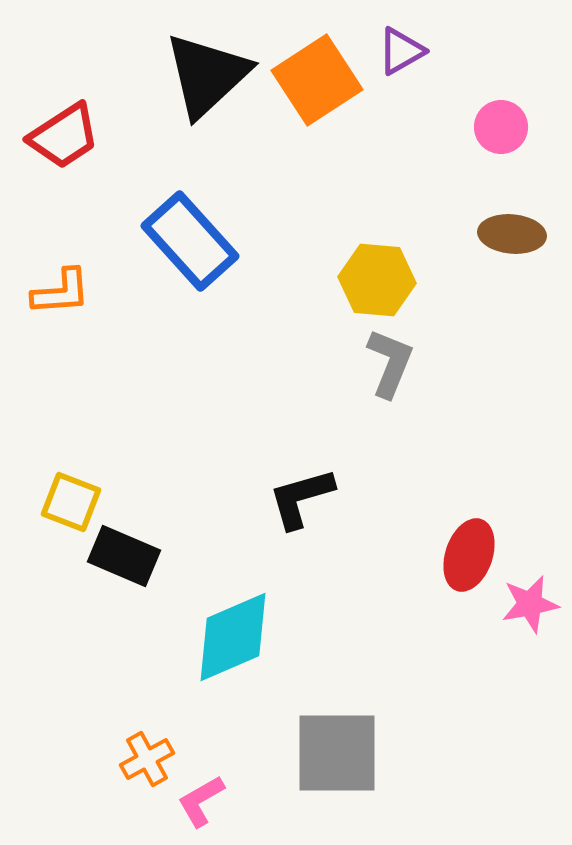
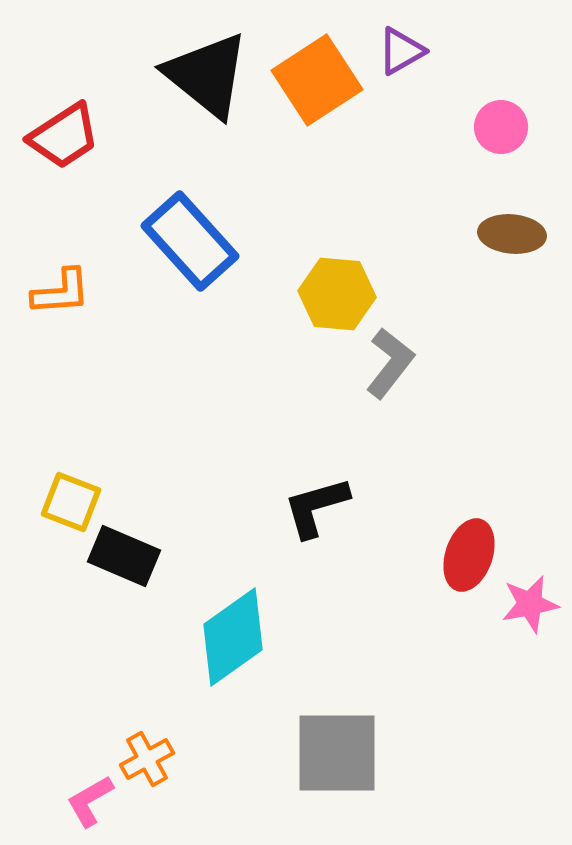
black triangle: rotated 38 degrees counterclockwise
yellow hexagon: moved 40 px left, 14 px down
gray L-shape: rotated 16 degrees clockwise
black L-shape: moved 15 px right, 9 px down
cyan diamond: rotated 12 degrees counterclockwise
pink L-shape: moved 111 px left
